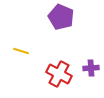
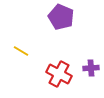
yellow line: rotated 14 degrees clockwise
